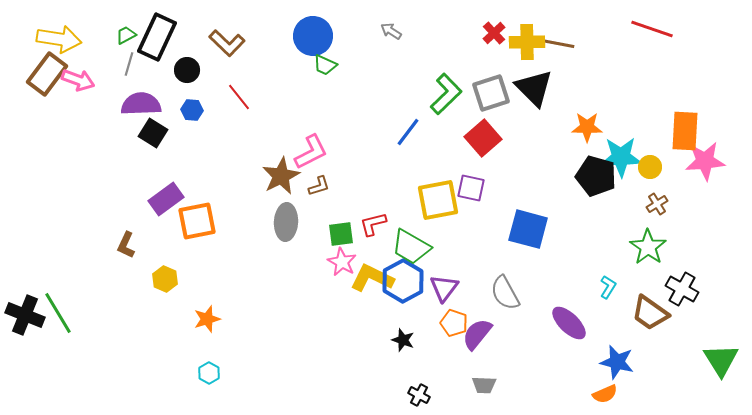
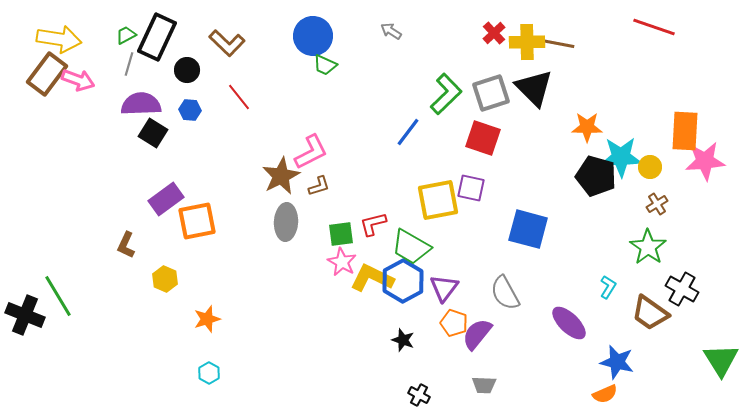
red line at (652, 29): moved 2 px right, 2 px up
blue hexagon at (192, 110): moved 2 px left
red square at (483, 138): rotated 30 degrees counterclockwise
green line at (58, 313): moved 17 px up
